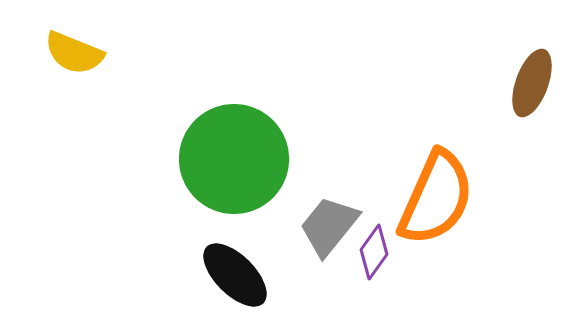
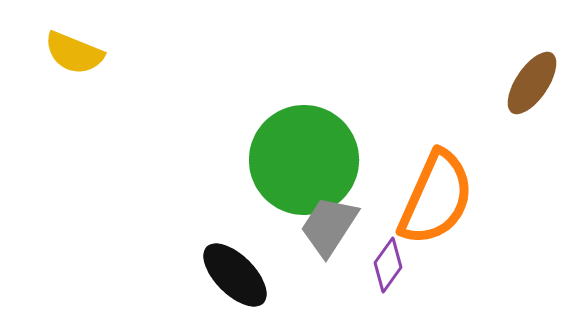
brown ellipse: rotated 14 degrees clockwise
green circle: moved 70 px right, 1 px down
gray trapezoid: rotated 6 degrees counterclockwise
purple diamond: moved 14 px right, 13 px down
